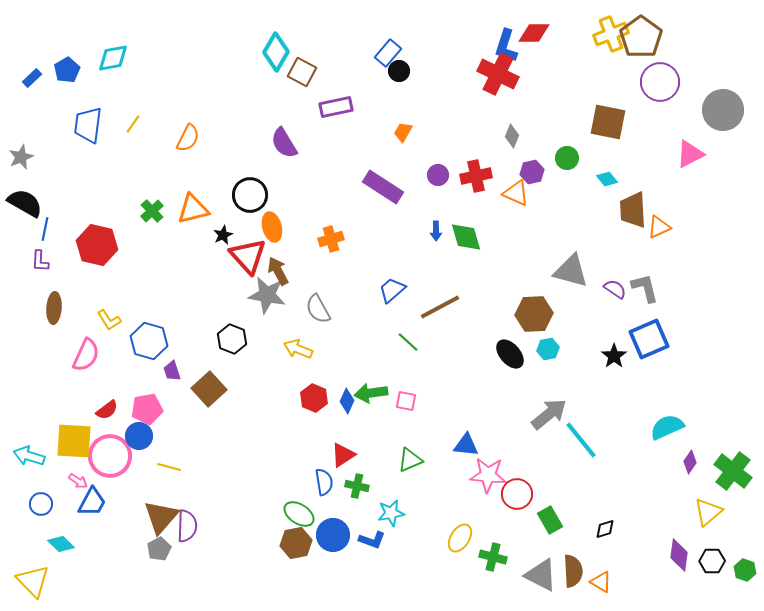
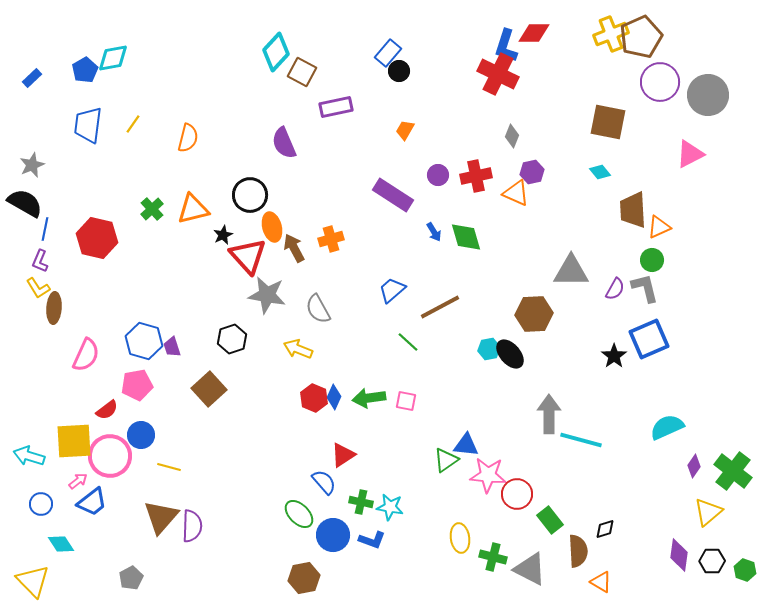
brown pentagon at (641, 37): rotated 12 degrees clockwise
cyan diamond at (276, 52): rotated 12 degrees clockwise
blue pentagon at (67, 70): moved 18 px right
gray circle at (723, 110): moved 15 px left, 15 px up
orange trapezoid at (403, 132): moved 2 px right, 2 px up
orange semicircle at (188, 138): rotated 12 degrees counterclockwise
purple semicircle at (284, 143): rotated 8 degrees clockwise
gray star at (21, 157): moved 11 px right, 8 px down
green circle at (567, 158): moved 85 px right, 102 px down
cyan diamond at (607, 179): moved 7 px left, 7 px up
purple rectangle at (383, 187): moved 10 px right, 8 px down
green cross at (152, 211): moved 2 px up
blue arrow at (436, 231): moved 2 px left, 1 px down; rotated 30 degrees counterclockwise
red hexagon at (97, 245): moved 7 px up
purple L-shape at (40, 261): rotated 20 degrees clockwise
brown arrow at (278, 271): moved 16 px right, 23 px up
gray triangle at (571, 271): rotated 15 degrees counterclockwise
purple semicircle at (615, 289): rotated 85 degrees clockwise
yellow L-shape at (109, 320): moved 71 px left, 32 px up
black hexagon at (232, 339): rotated 20 degrees clockwise
blue hexagon at (149, 341): moved 5 px left
cyan hexagon at (548, 349): moved 59 px left
purple trapezoid at (172, 371): moved 24 px up
green arrow at (371, 393): moved 2 px left, 5 px down
blue diamond at (347, 401): moved 13 px left, 4 px up
pink pentagon at (147, 409): moved 10 px left, 24 px up
gray arrow at (549, 414): rotated 51 degrees counterclockwise
blue circle at (139, 436): moved 2 px right, 1 px up
cyan line at (581, 440): rotated 36 degrees counterclockwise
yellow square at (74, 441): rotated 6 degrees counterclockwise
green triangle at (410, 460): moved 36 px right; rotated 12 degrees counterclockwise
purple diamond at (690, 462): moved 4 px right, 4 px down
pink arrow at (78, 481): rotated 72 degrees counterclockwise
blue semicircle at (324, 482): rotated 32 degrees counterclockwise
green cross at (357, 486): moved 4 px right, 16 px down
blue trapezoid at (92, 502): rotated 24 degrees clockwise
cyan star at (391, 513): moved 1 px left, 6 px up; rotated 20 degrees clockwise
green ellipse at (299, 514): rotated 12 degrees clockwise
green rectangle at (550, 520): rotated 8 degrees counterclockwise
purple semicircle at (187, 526): moved 5 px right
yellow ellipse at (460, 538): rotated 40 degrees counterclockwise
brown hexagon at (296, 543): moved 8 px right, 35 px down
cyan diamond at (61, 544): rotated 12 degrees clockwise
gray pentagon at (159, 549): moved 28 px left, 29 px down
brown semicircle at (573, 571): moved 5 px right, 20 px up
gray triangle at (541, 575): moved 11 px left, 6 px up
